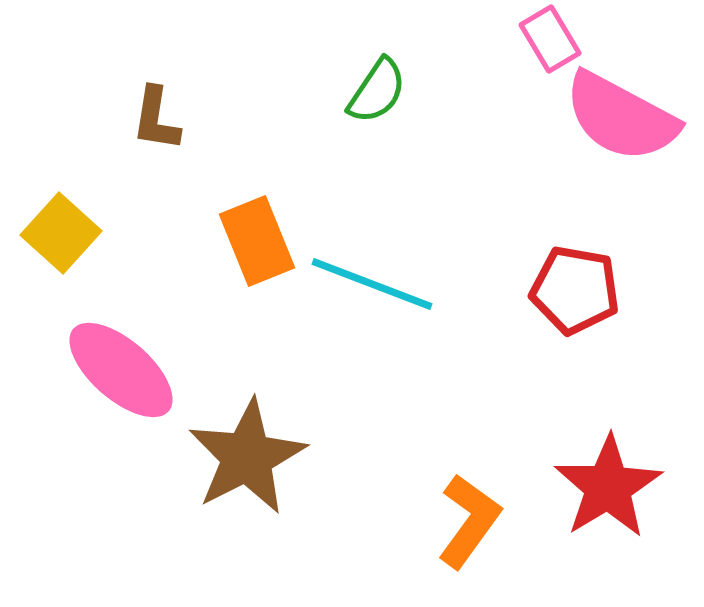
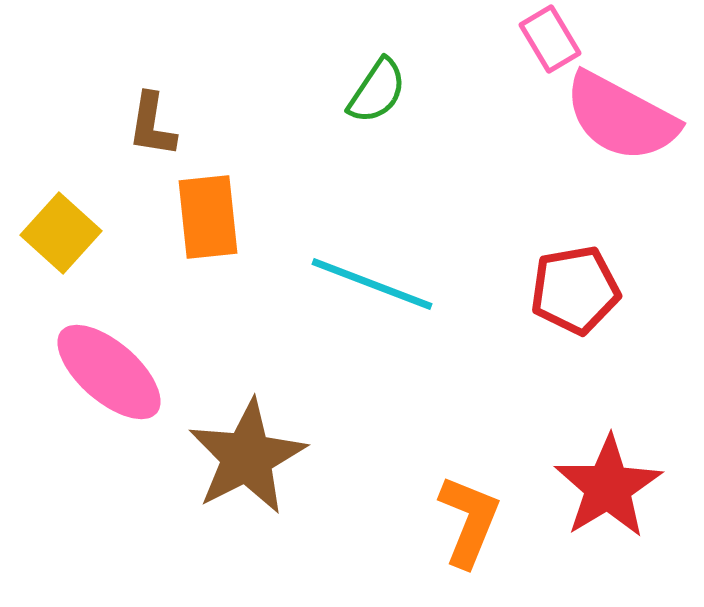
brown L-shape: moved 4 px left, 6 px down
orange rectangle: moved 49 px left, 24 px up; rotated 16 degrees clockwise
red pentagon: rotated 20 degrees counterclockwise
pink ellipse: moved 12 px left, 2 px down
orange L-shape: rotated 14 degrees counterclockwise
